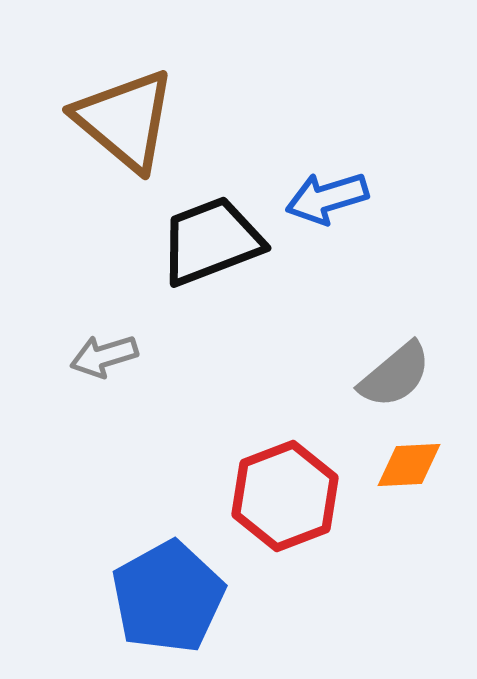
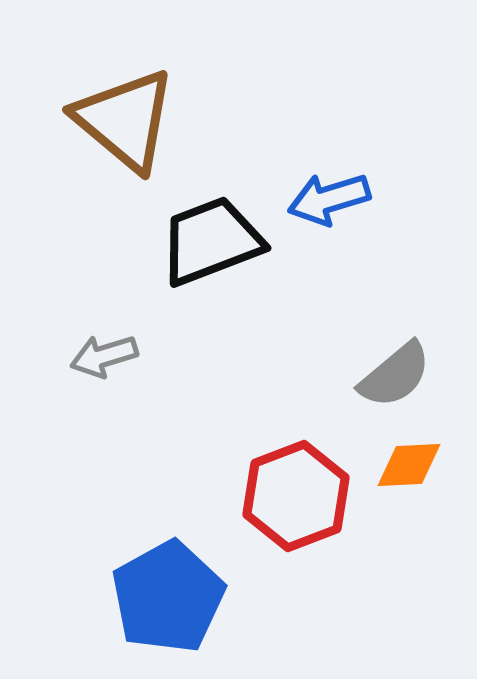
blue arrow: moved 2 px right, 1 px down
red hexagon: moved 11 px right
